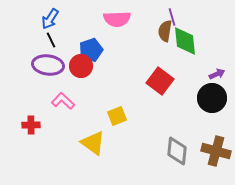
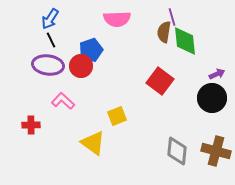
brown semicircle: moved 1 px left, 1 px down
